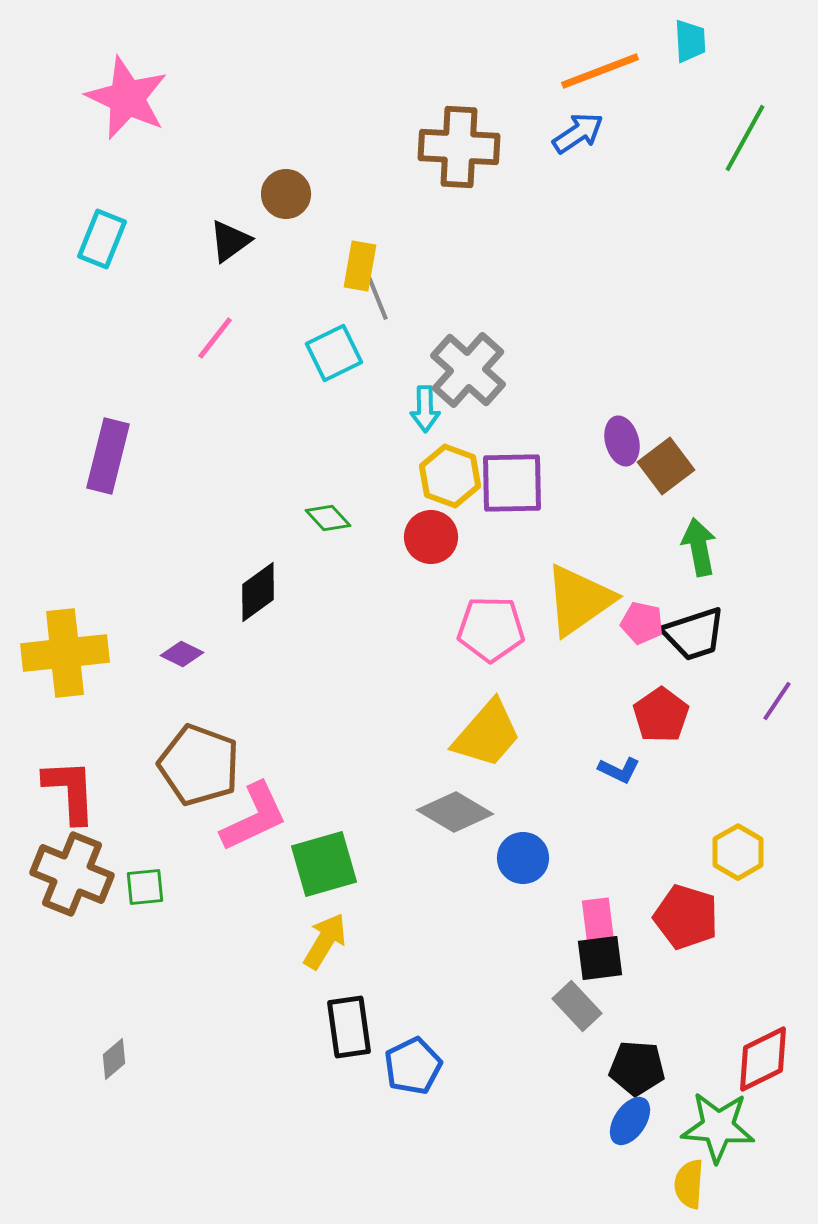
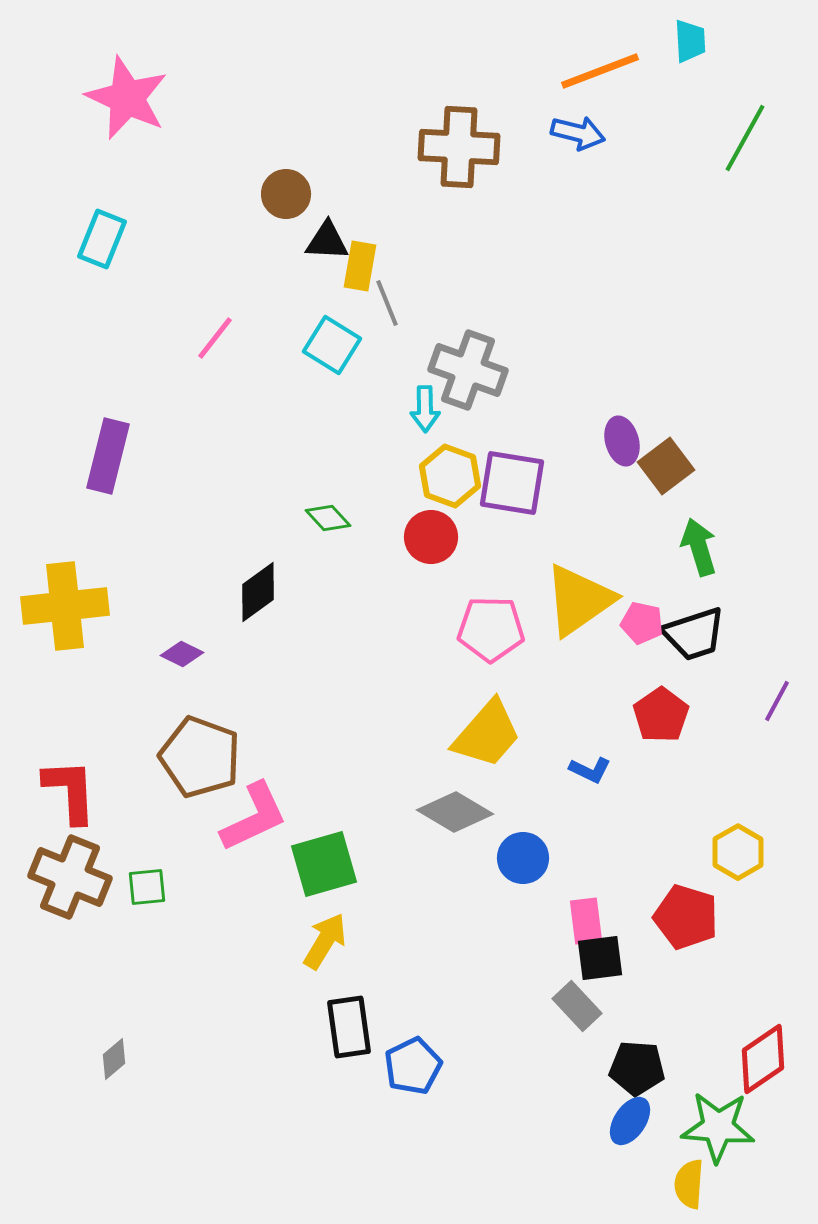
blue arrow at (578, 133): rotated 48 degrees clockwise
black triangle at (230, 241): moved 97 px right; rotated 39 degrees clockwise
gray line at (377, 297): moved 10 px right, 6 px down
cyan square at (334, 353): moved 2 px left, 8 px up; rotated 32 degrees counterclockwise
gray cross at (468, 370): rotated 22 degrees counterclockwise
purple square at (512, 483): rotated 10 degrees clockwise
green arrow at (699, 547): rotated 6 degrees counterclockwise
yellow cross at (65, 653): moved 47 px up
purple line at (777, 701): rotated 6 degrees counterclockwise
brown pentagon at (199, 765): moved 1 px right, 8 px up
blue L-shape at (619, 770): moved 29 px left
brown cross at (72, 874): moved 2 px left, 3 px down
green square at (145, 887): moved 2 px right
pink rectangle at (598, 921): moved 12 px left
red diamond at (763, 1059): rotated 8 degrees counterclockwise
